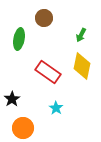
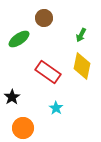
green ellipse: rotated 45 degrees clockwise
black star: moved 2 px up
